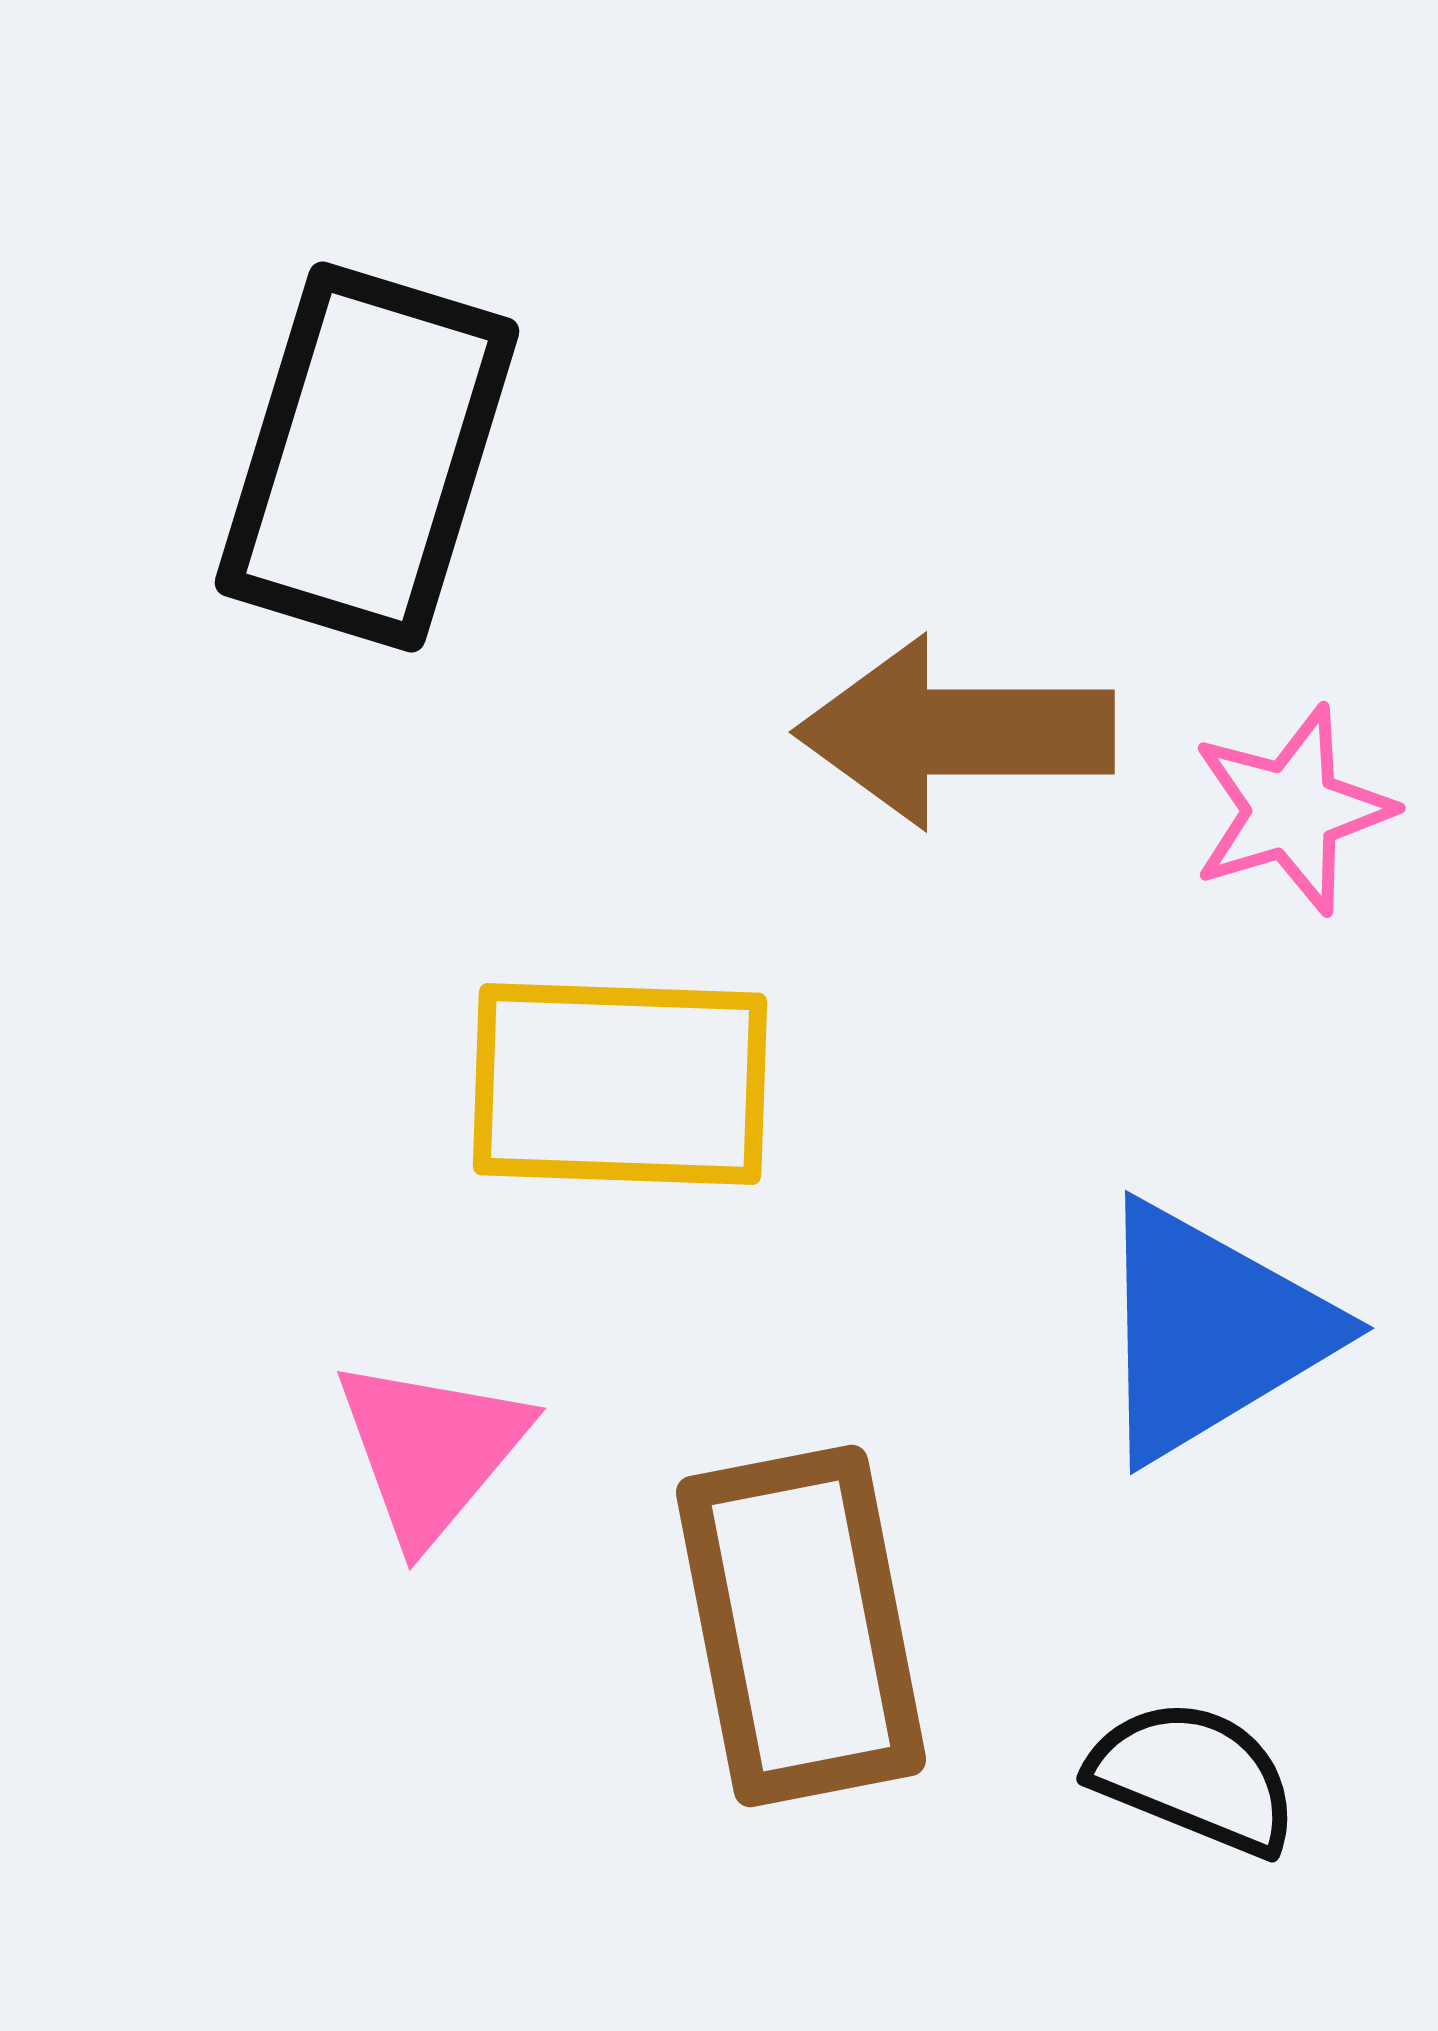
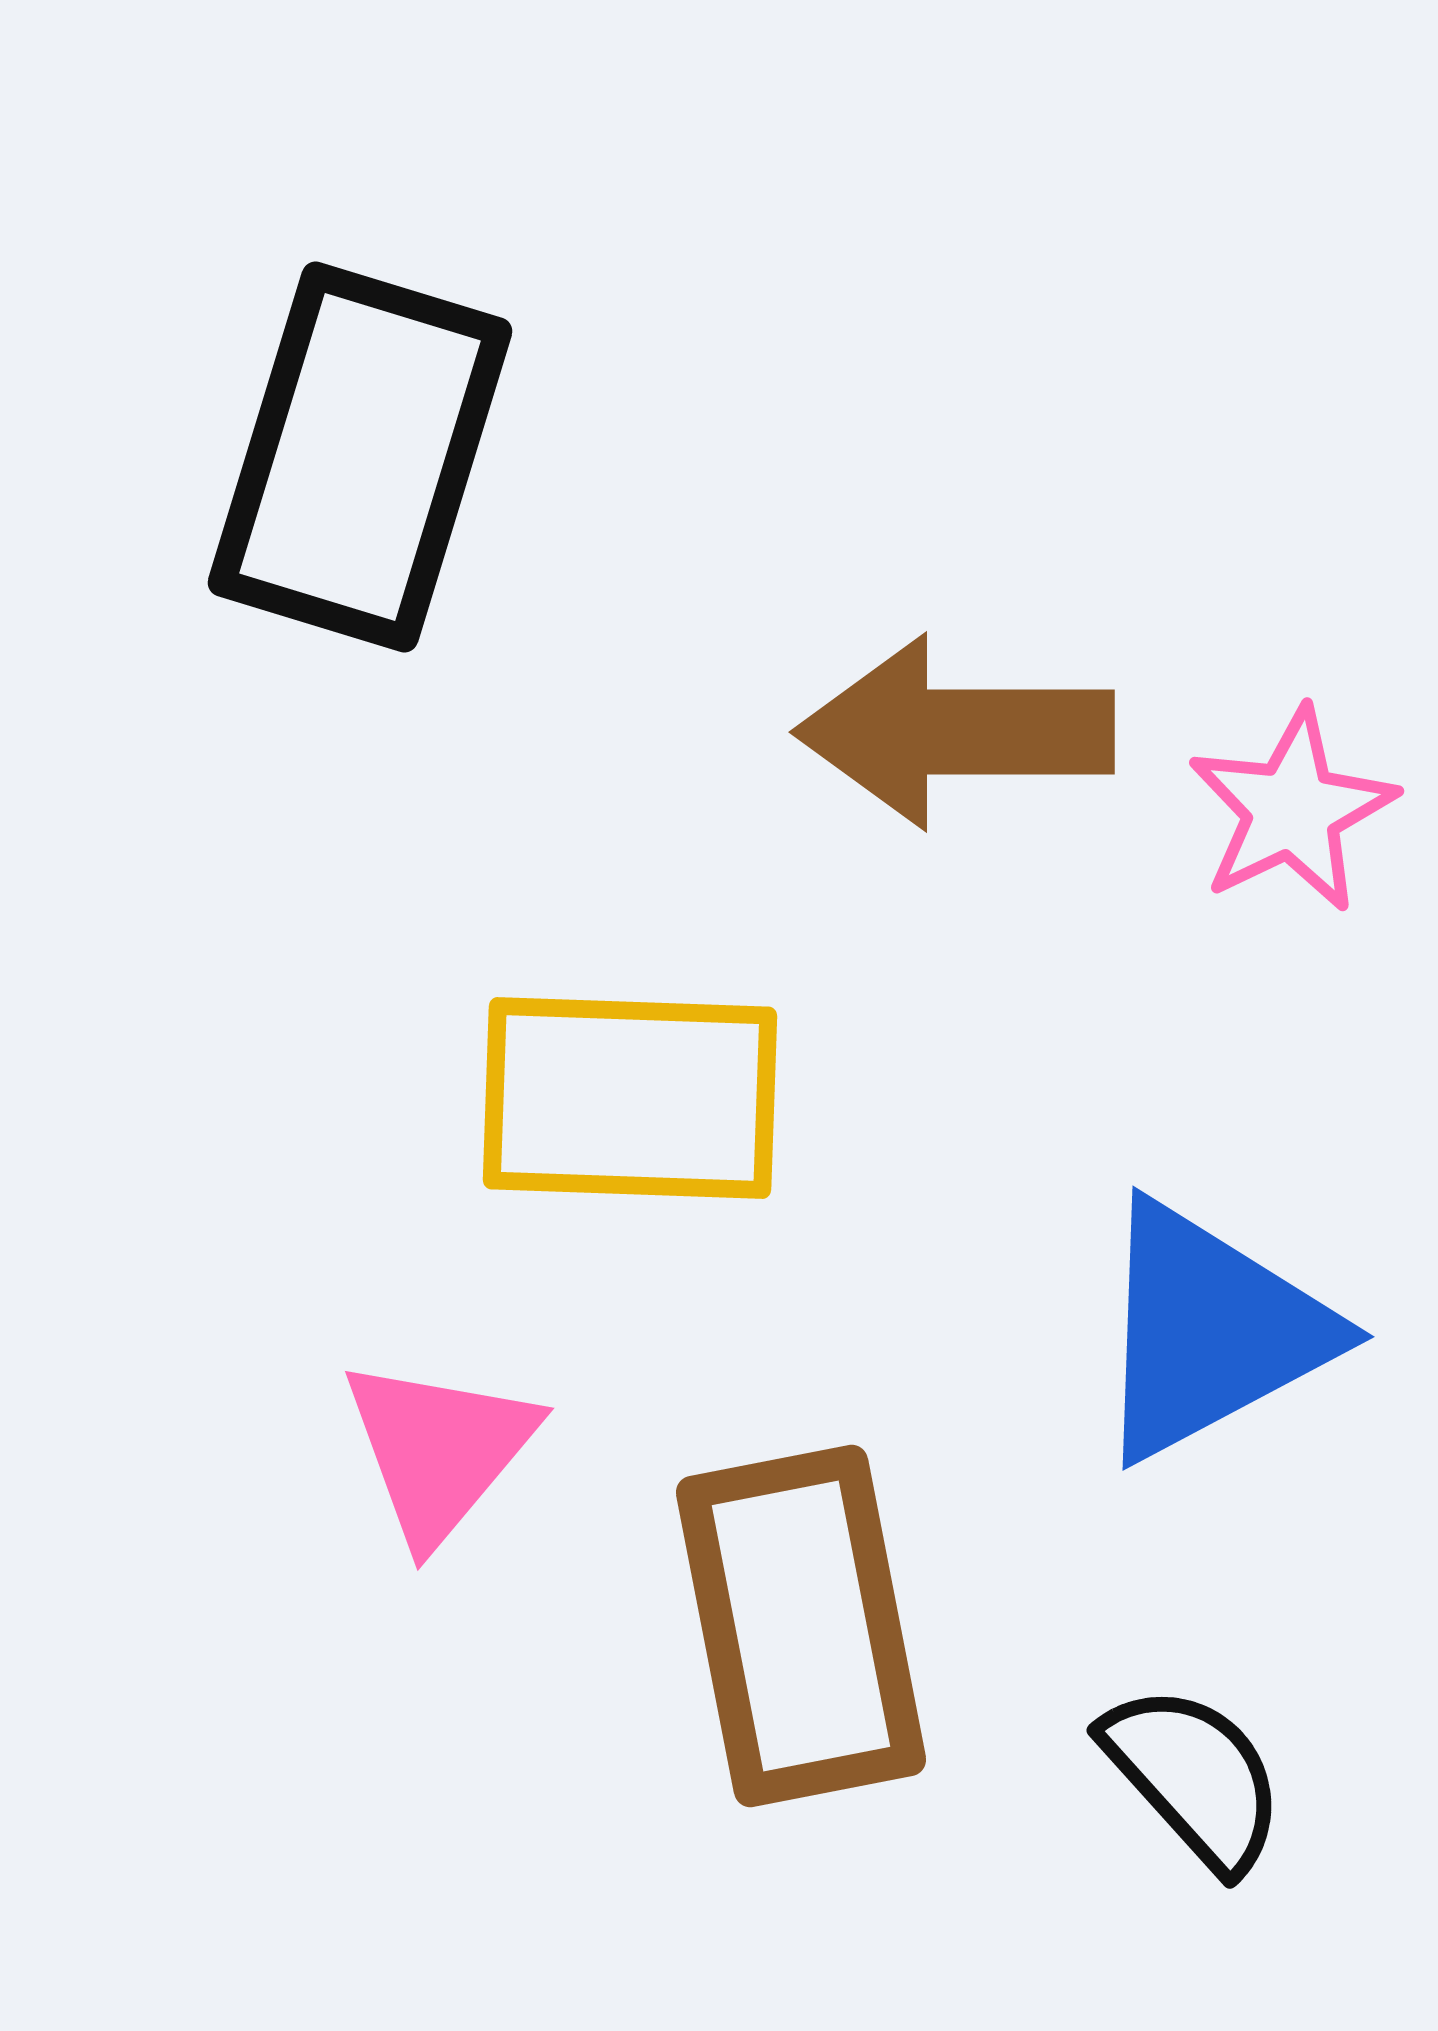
black rectangle: moved 7 px left
pink star: rotated 9 degrees counterclockwise
yellow rectangle: moved 10 px right, 14 px down
blue triangle: rotated 3 degrees clockwise
pink triangle: moved 8 px right
black semicircle: rotated 26 degrees clockwise
